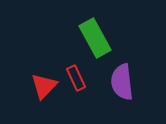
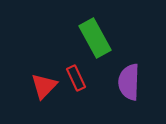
purple semicircle: moved 7 px right; rotated 9 degrees clockwise
